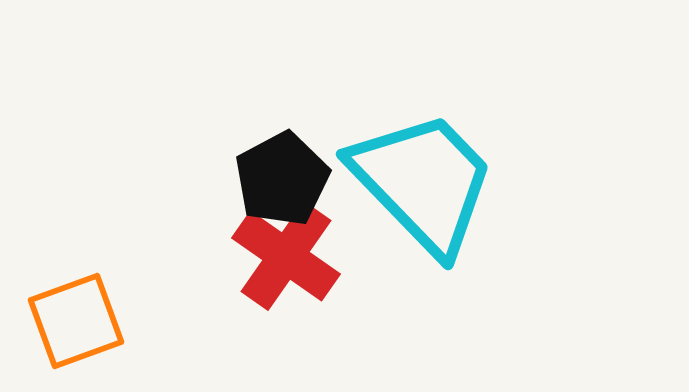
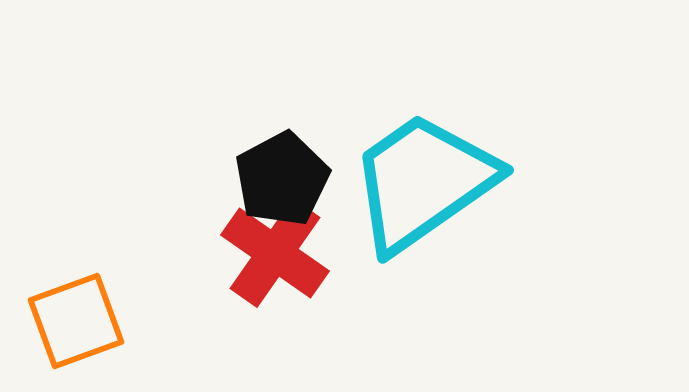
cyan trapezoid: rotated 81 degrees counterclockwise
red cross: moved 11 px left, 3 px up
